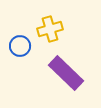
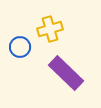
blue circle: moved 1 px down
